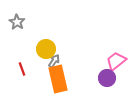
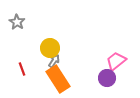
yellow circle: moved 4 px right, 1 px up
orange rectangle: rotated 20 degrees counterclockwise
